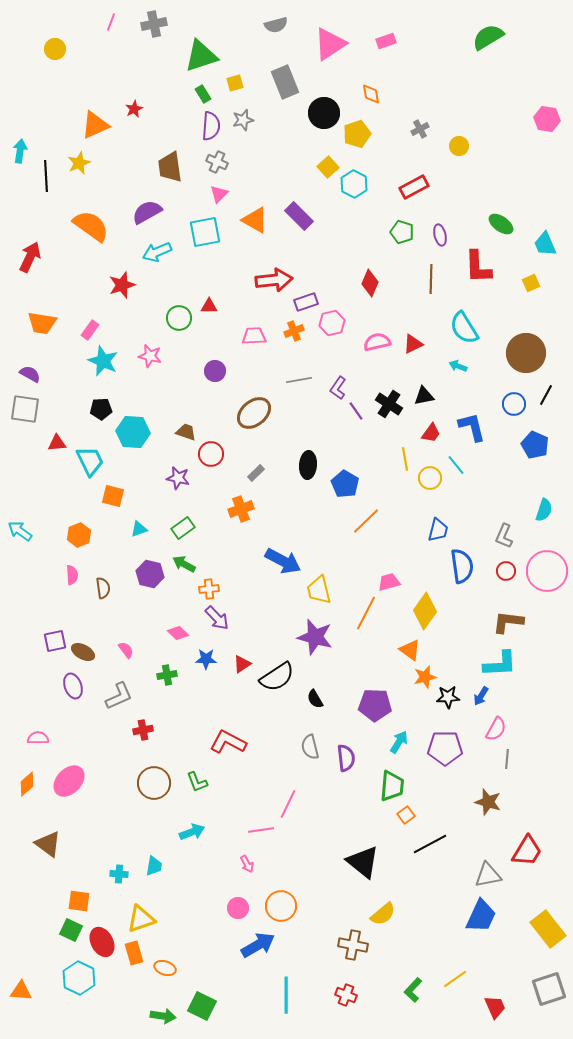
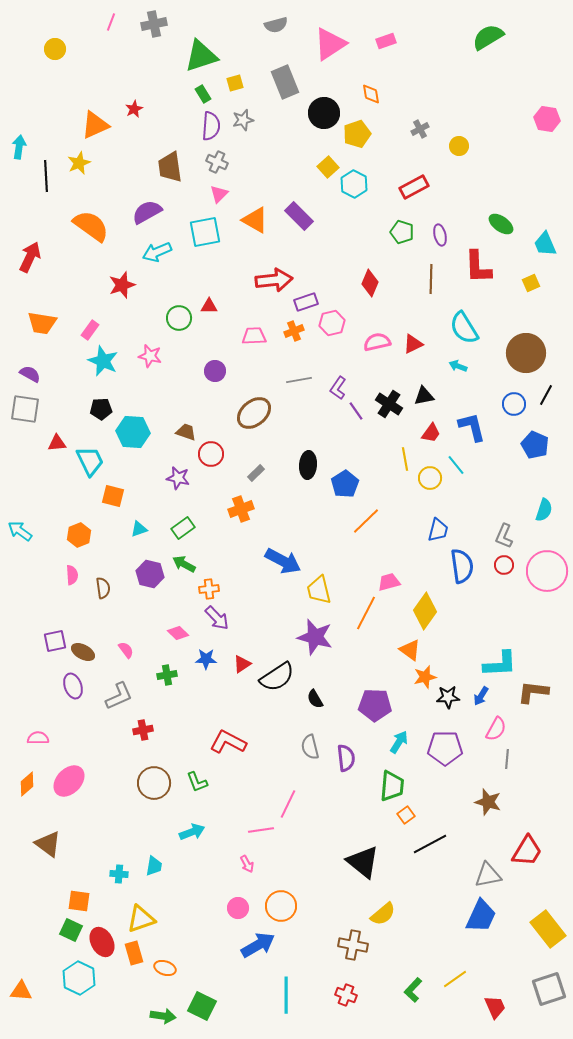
cyan arrow at (20, 151): moved 1 px left, 4 px up
blue pentagon at (345, 484): rotated 8 degrees clockwise
red circle at (506, 571): moved 2 px left, 6 px up
brown L-shape at (508, 622): moved 25 px right, 70 px down
